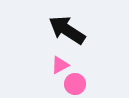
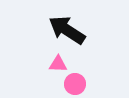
pink triangle: moved 2 px left, 1 px up; rotated 30 degrees clockwise
